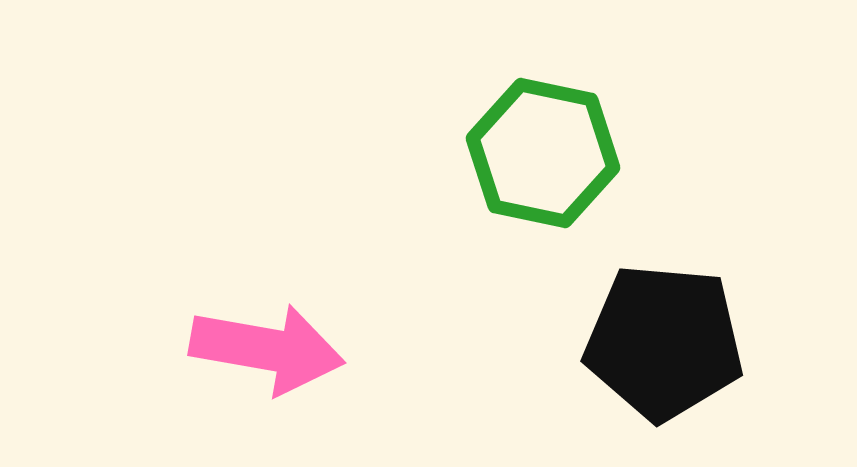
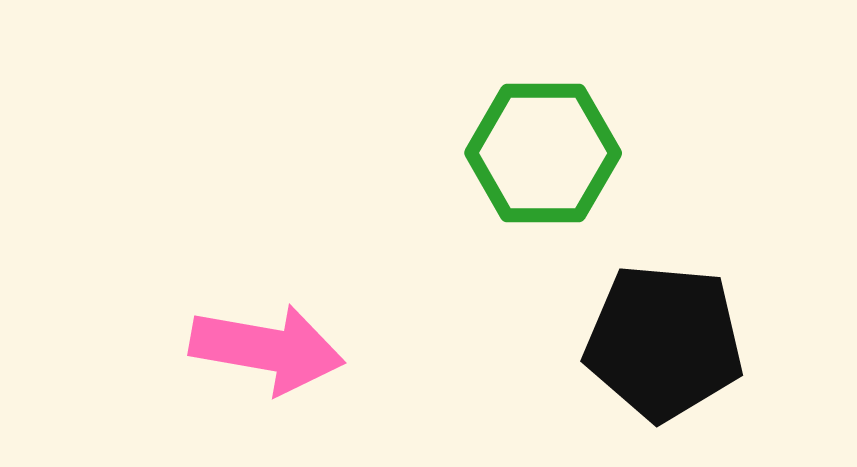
green hexagon: rotated 12 degrees counterclockwise
